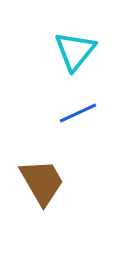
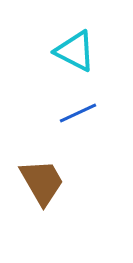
cyan triangle: rotated 42 degrees counterclockwise
